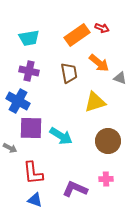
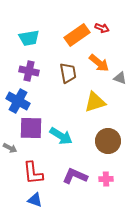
brown trapezoid: moved 1 px left
purple L-shape: moved 13 px up
